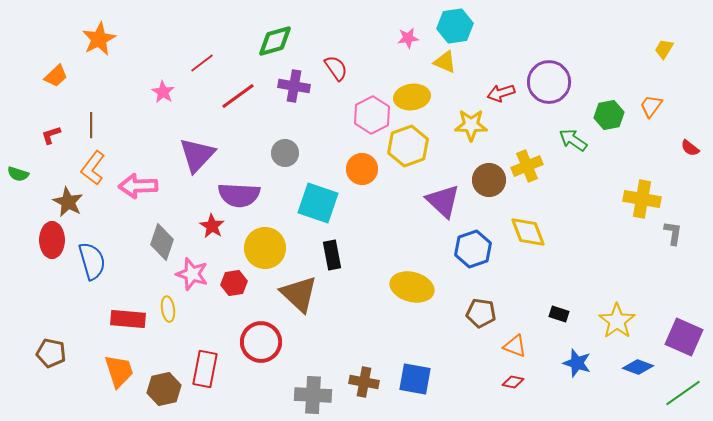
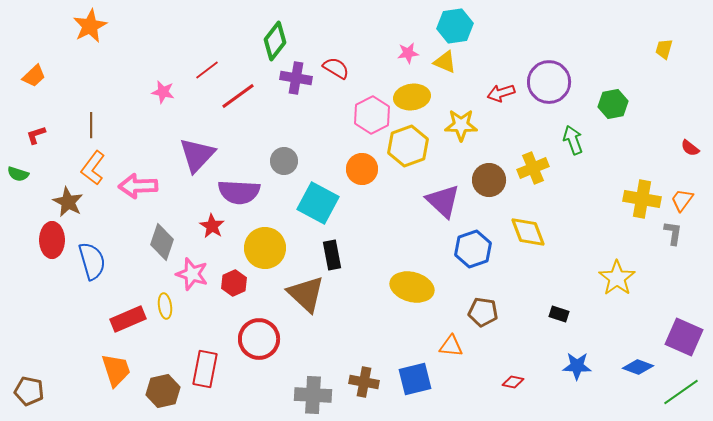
pink star at (408, 38): moved 15 px down
orange star at (99, 39): moved 9 px left, 13 px up
green diamond at (275, 41): rotated 36 degrees counterclockwise
yellow trapezoid at (664, 49): rotated 15 degrees counterclockwise
red line at (202, 63): moved 5 px right, 7 px down
red semicircle at (336, 68): rotated 24 degrees counterclockwise
orange trapezoid at (56, 76): moved 22 px left
purple cross at (294, 86): moved 2 px right, 8 px up
pink star at (163, 92): rotated 20 degrees counterclockwise
orange trapezoid at (651, 106): moved 31 px right, 94 px down
green hexagon at (609, 115): moved 4 px right, 11 px up
yellow star at (471, 125): moved 10 px left
red L-shape at (51, 135): moved 15 px left
green arrow at (573, 140): rotated 36 degrees clockwise
gray circle at (285, 153): moved 1 px left, 8 px down
yellow cross at (527, 166): moved 6 px right, 2 px down
purple semicircle at (239, 195): moved 3 px up
cyan square at (318, 203): rotated 9 degrees clockwise
red hexagon at (234, 283): rotated 15 degrees counterclockwise
brown triangle at (299, 294): moved 7 px right
yellow ellipse at (168, 309): moved 3 px left, 3 px up
brown pentagon at (481, 313): moved 2 px right, 1 px up
red rectangle at (128, 319): rotated 28 degrees counterclockwise
yellow star at (617, 321): moved 43 px up
red circle at (261, 342): moved 2 px left, 3 px up
orange triangle at (515, 346): moved 64 px left; rotated 15 degrees counterclockwise
brown pentagon at (51, 353): moved 22 px left, 38 px down
blue star at (577, 363): moved 3 px down; rotated 16 degrees counterclockwise
orange trapezoid at (119, 371): moved 3 px left, 1 px up
blue square at (415, 379): rotated 24 degrees counterclockwise
brown hexagon at (164, 389): moved 1 px left, 2 px down
green line at (683, 393): moved 2 px left, 1 px up
